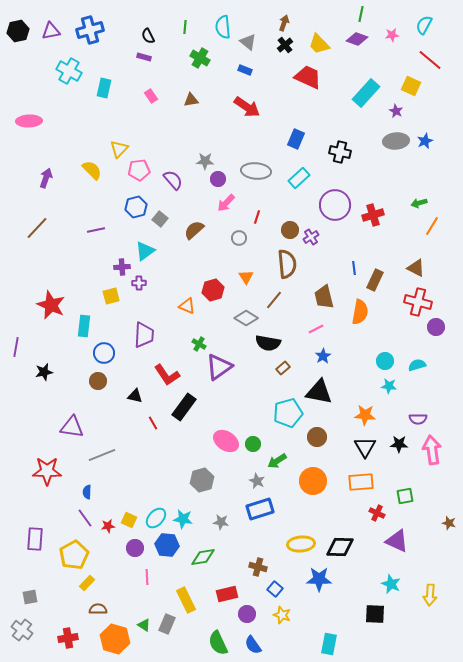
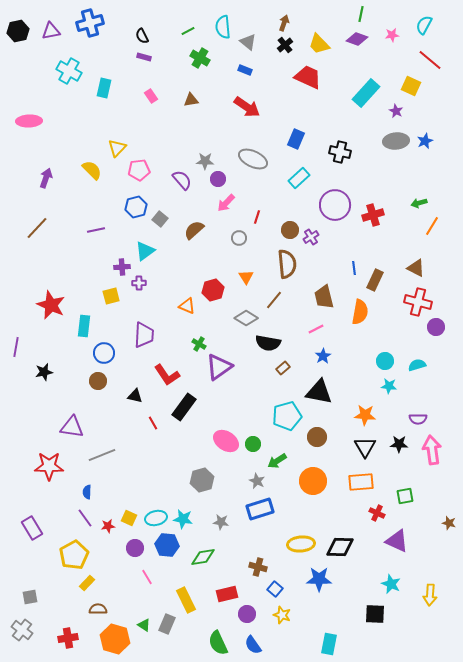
green line at (185, 27): moved 3 px right, 4 px down; rotated 56 degrees clockwise
blue cross at (90, 30): moved 7 px up
black semicircle at (148, 36): moved 6 px left
yellow triangle at (119, 149): moved 2 px left, 1 px up
gray ellipse at (256, 171): moved 3 px left, 12 px up; rotated 20 degrees clockwise
purple semicircle at (173, 180): moved 9 px right
cyan pentagon at (288, 413): moved 1 px left, 3 px down
red star at (47, 471): moved 2 px right, 5 px up
cyan ellipse at (156, 518): rotated 35 degrees clockwise
yellow square at (129, 520): moved 2 px up
purple rectangle at (35, 539): moved 3 px left, 11 px up; rotated 35 degrees counterclockwise
pink line at (147, 577): rotated 28 degrees counterclockwise
